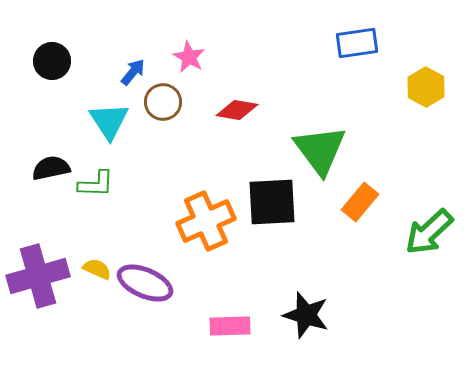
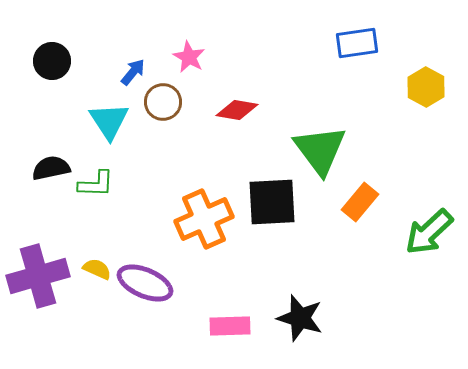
orange cross: moved 2 px left, 2 px up
black star: moved 6 px left, 3 px down
